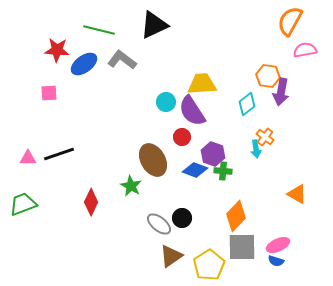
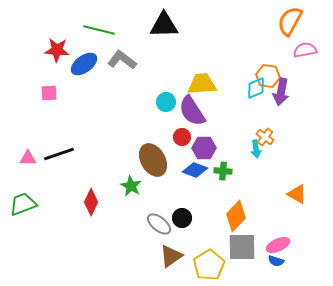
black triangle: moved 10 px right; rotated 24 degrees clockwise
cyan diamond: moved 9 px right, 16 px up; rotated 15 degrees clockwise
purple hexagon: moved 9 px left, 6 px up; rotated 20 degrees counterclockwise
